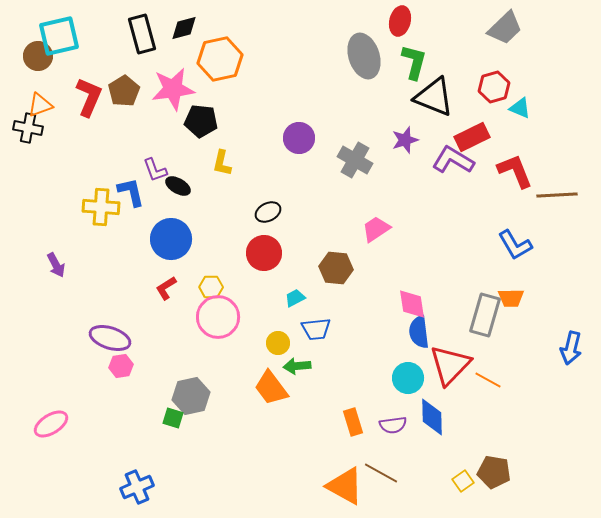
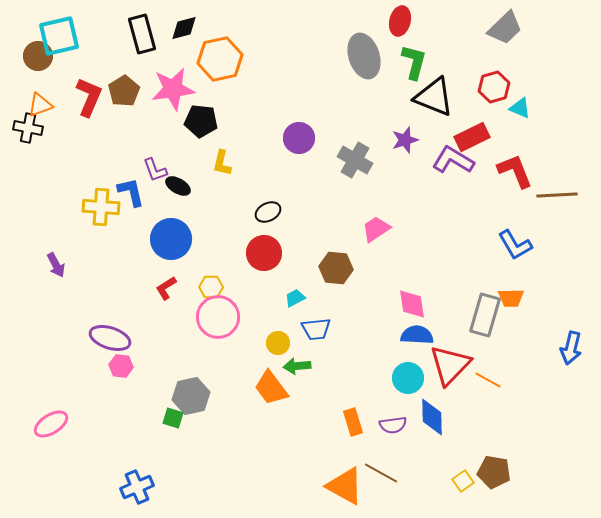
blue semicircle at (419, 332): moved 2 px left, 3 px down; rotated 100 degrees clockwise
pink hexagon at (121, 366): rotated 15 degrees clockwise
